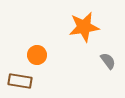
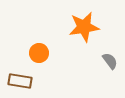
orange circle: moved 2 px right, 2 px up
gray semicircle: moved 2 px right
